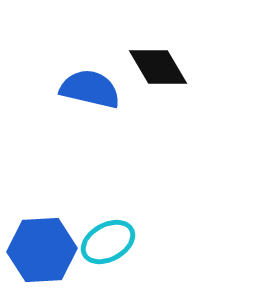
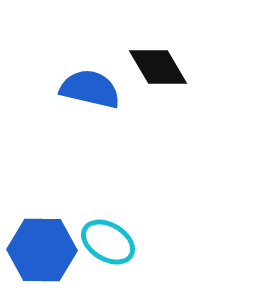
cyan ellipse: rotated 60 degrees clockwise
blue hexagon: rotated 4 degrees clockwise
